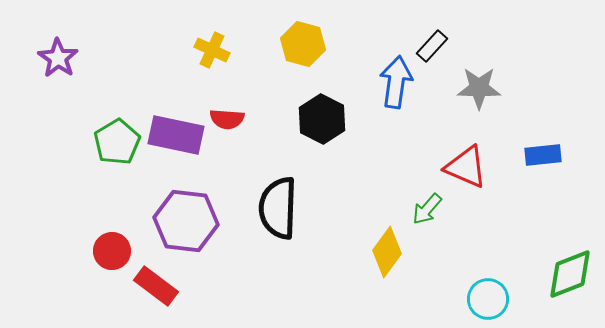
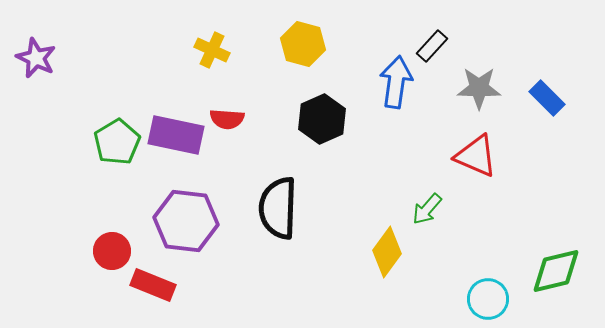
purple star: moved 22 px left; rotated 9 degrees counterclockwise
black hexagon: rotated 9 degrees clockwise
blue rectangle: moved 4 px right, 57 px up; rotated 51 degrees clockwise
red triangle: moved 10 px right, 11 px up
green diamond: moved 14 px left, 3 px up; rotated 8 degrees clockwise
red rectangle: moved 3 px left, 1 px up; rotated 15 degrees counterclockwise
